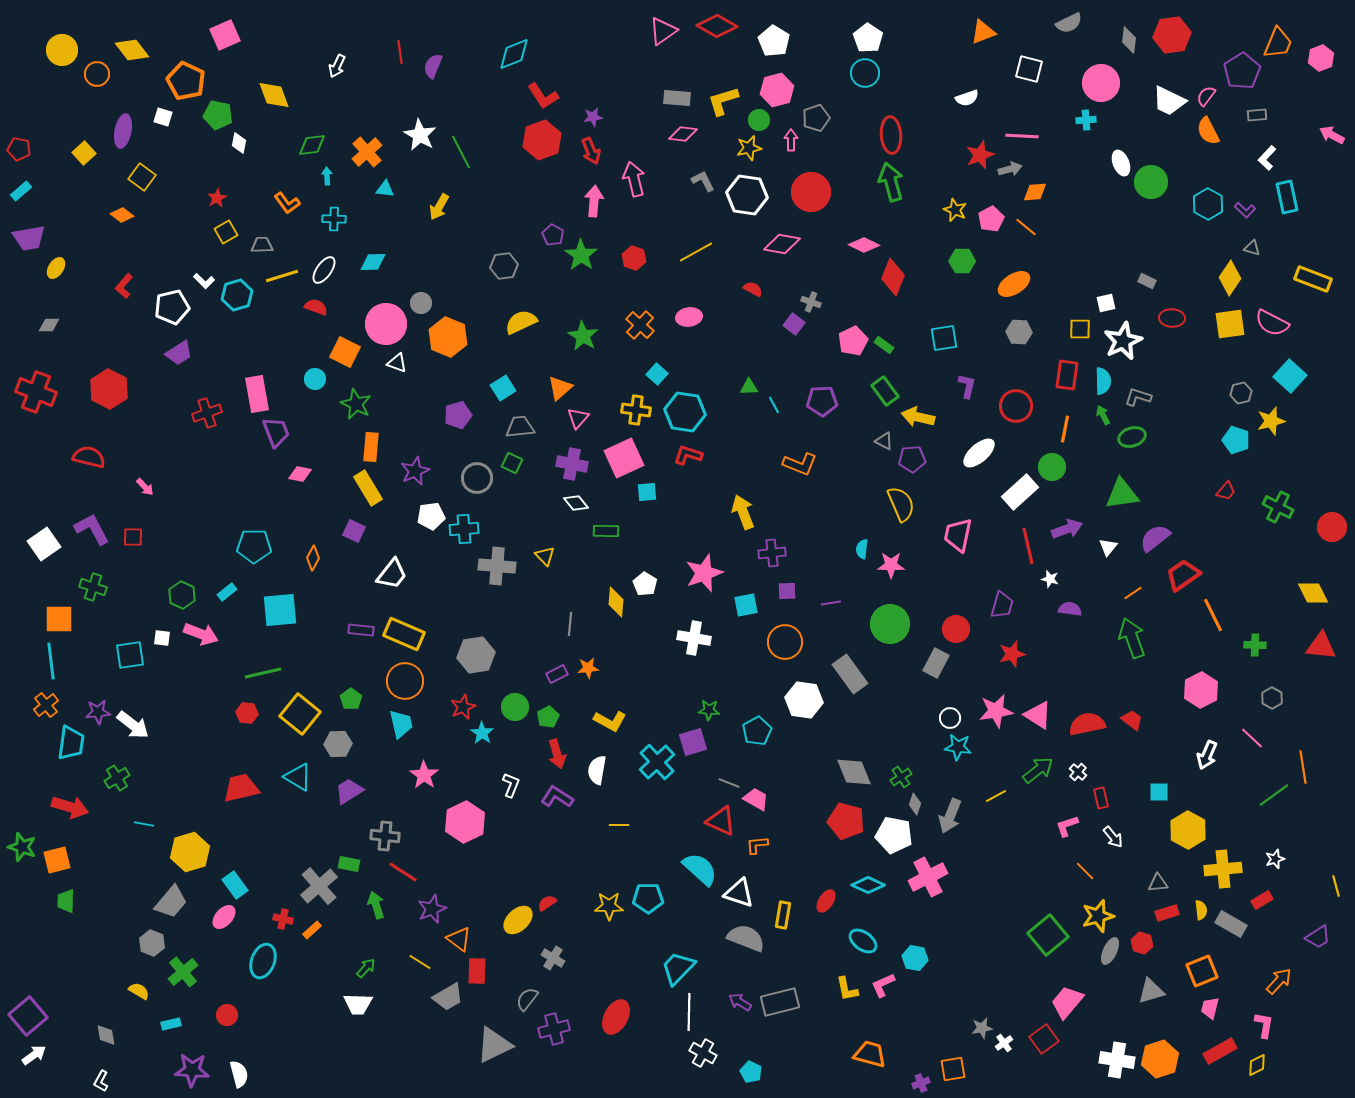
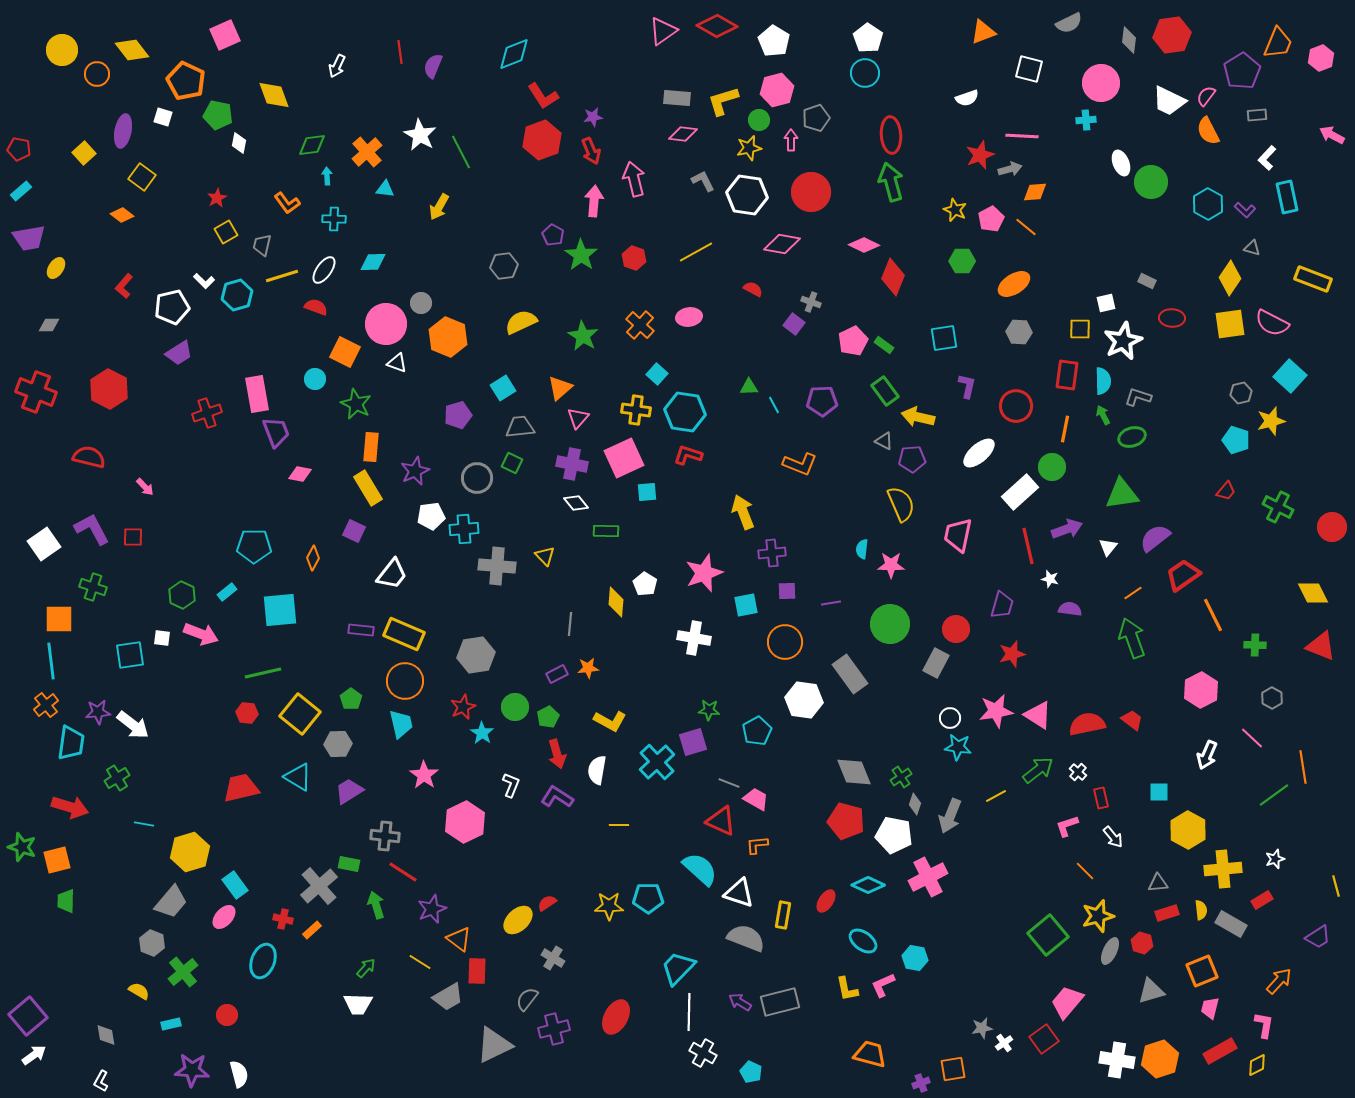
gray trapezoid at (262, 245): rotated 75 degrees counterclockwise
red triangle at (1321, 646): rotated 16 degrees clockwise
